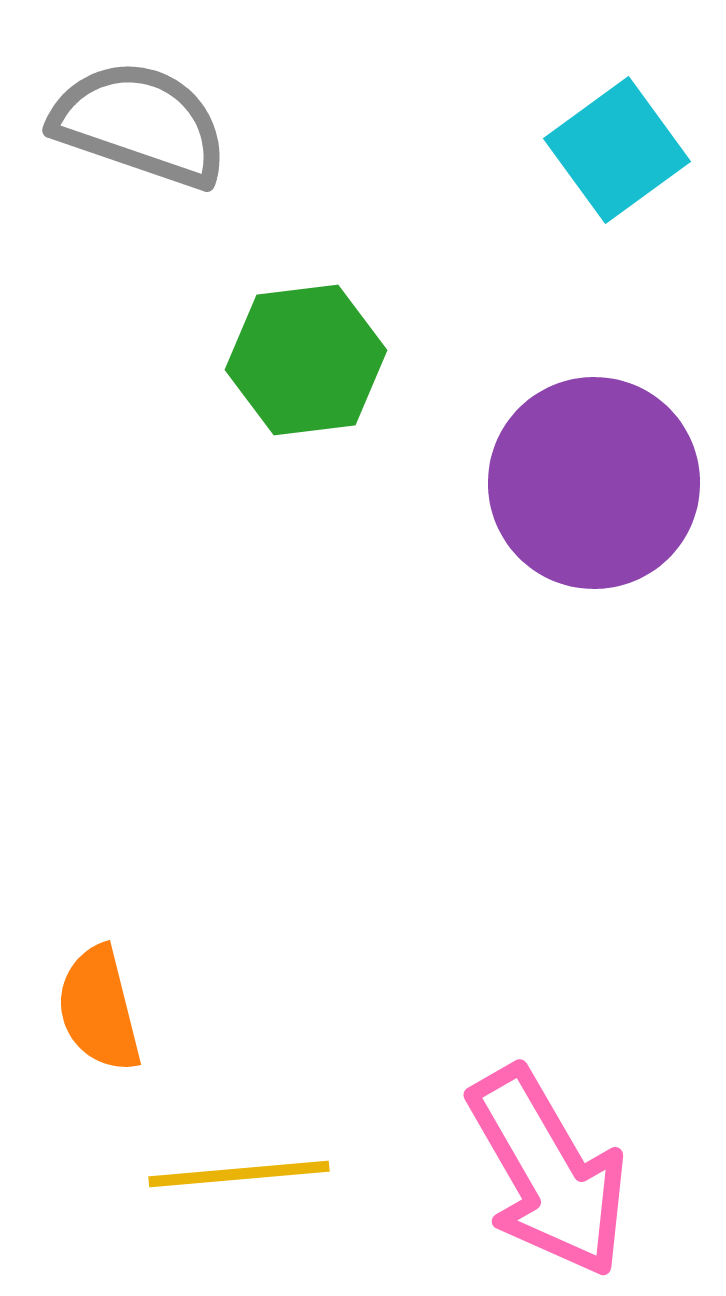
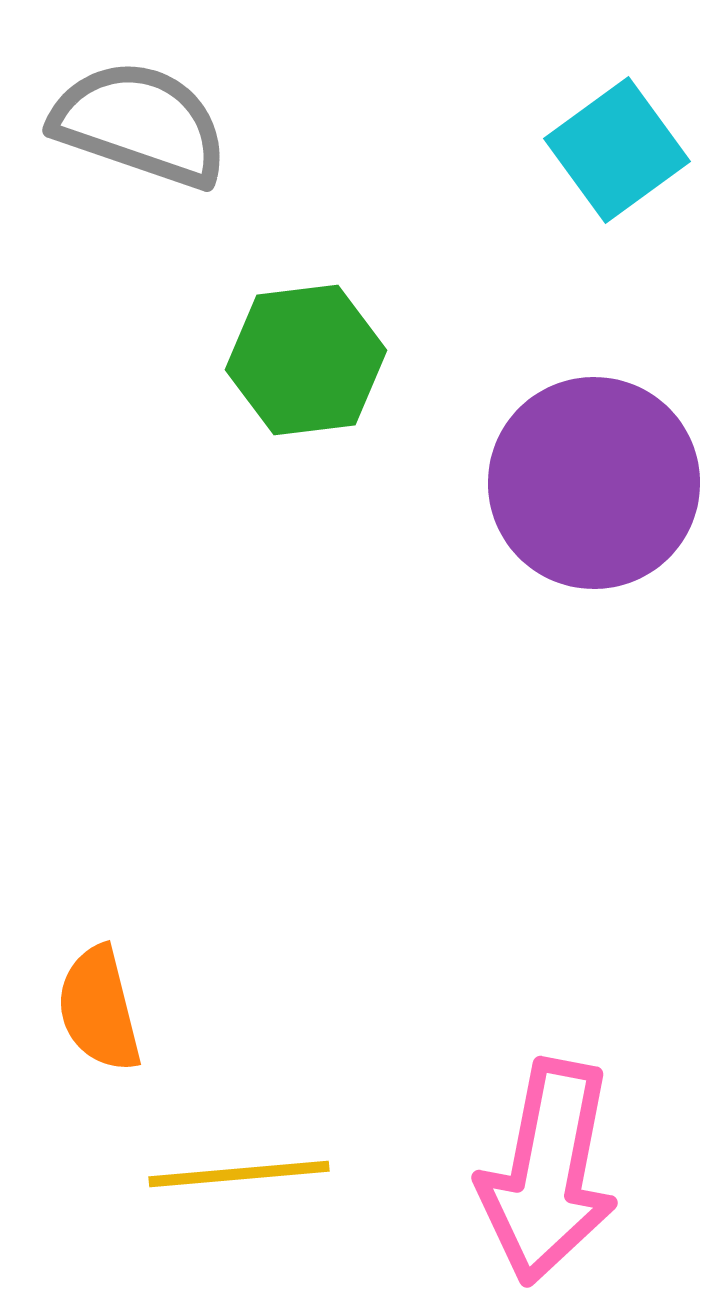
pink arrow: rotated 41 degrees clockwise
